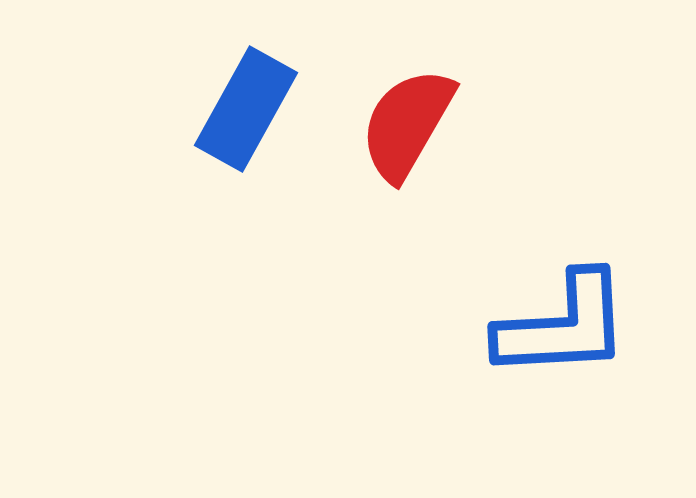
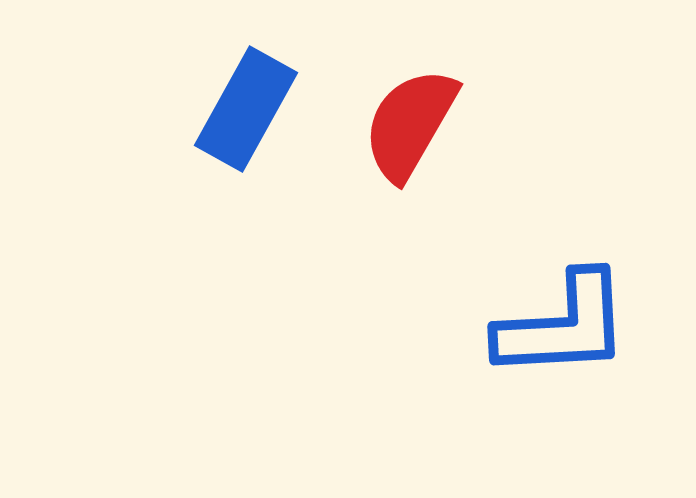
red semicircle: moved 3 px right
